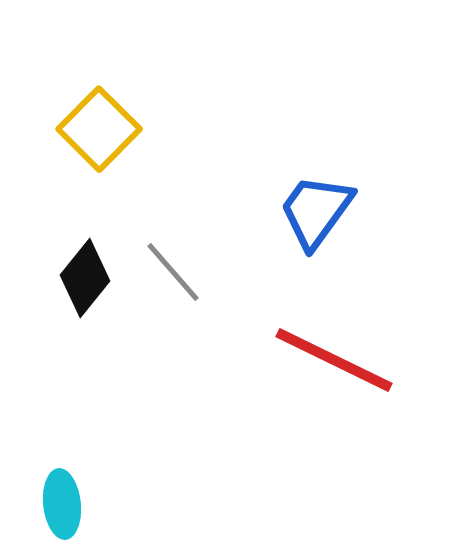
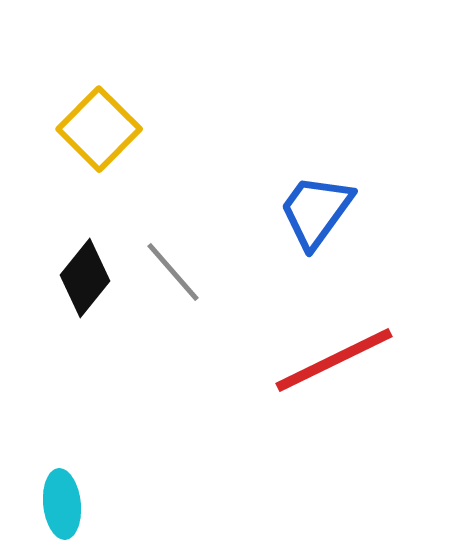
red line: rotated 52 degrees counterclockwise
